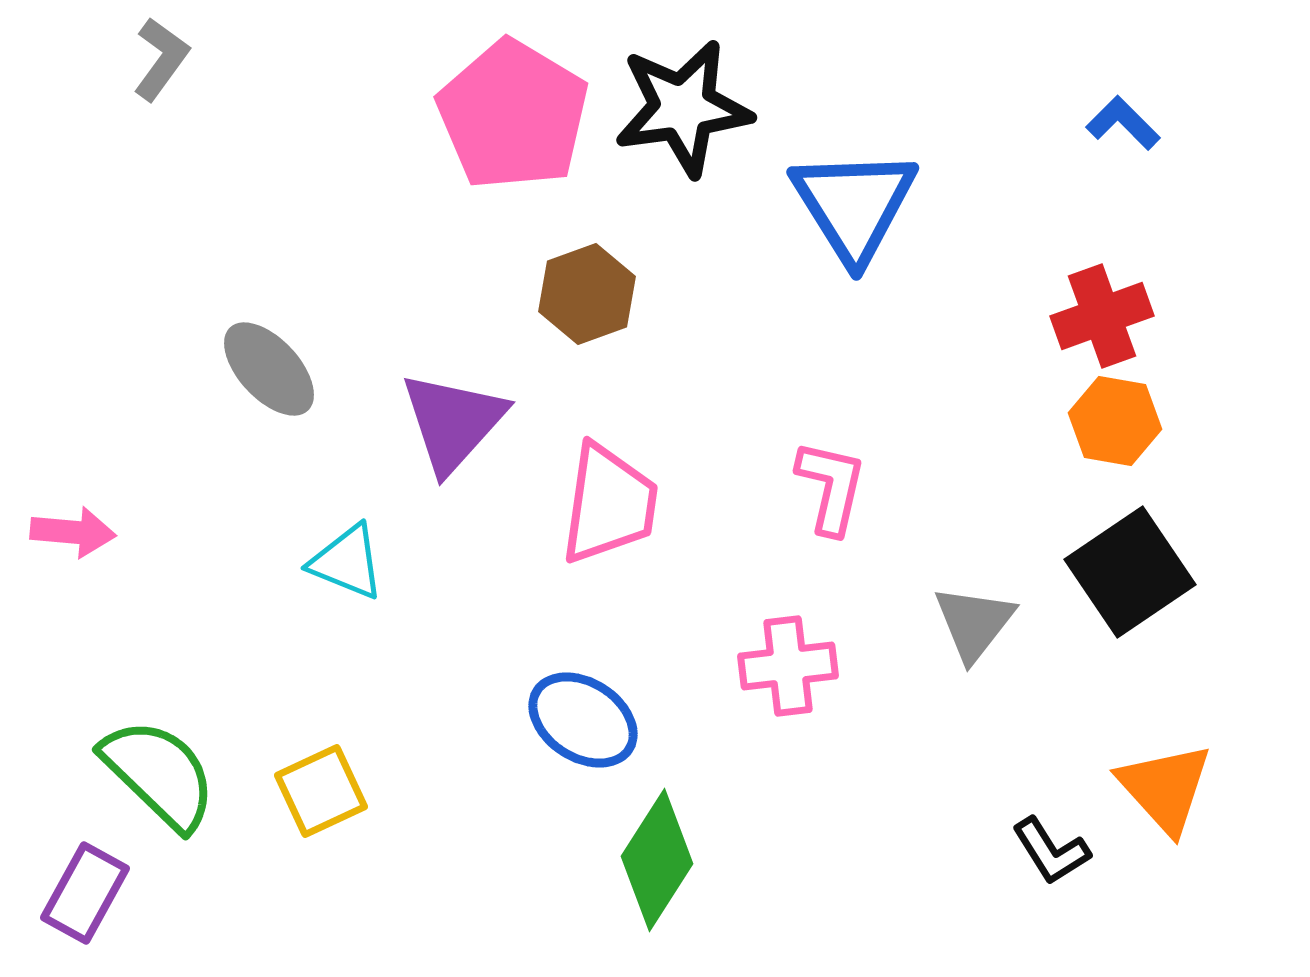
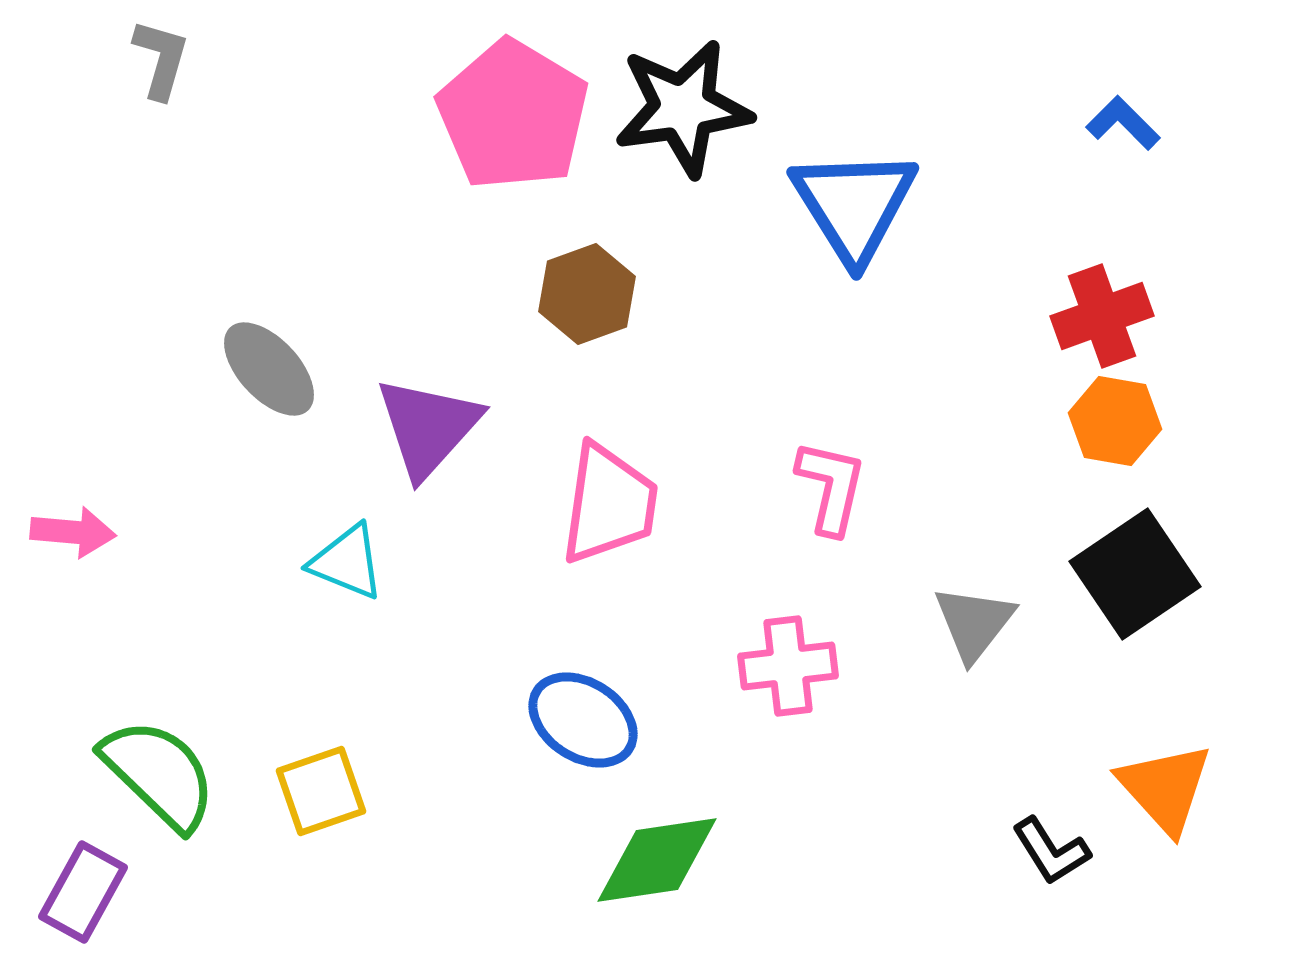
gray L-shape: rotated 20 degrees counterclockwise
purple triangle: moved 25 px left, 5 px down
black square: moved 5 px right, 2 px down
yellow square: rotated 6 degrees clockwise
green diamond: rotated 49 degrees clockwise
purple rectangle: moved 2 px left, 1 px up
